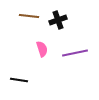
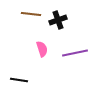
brown line: moved 2 px right, 2 px up
